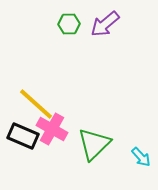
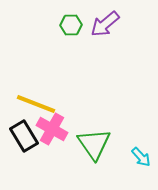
green hexagon: moved 2 px right, 1 px down
yellow line: rotated 21 degrees counterclockwise
black rectangle: moved 1 px right; rotated 36 degrees clockwise
green triangle: rotated 21 degrees counterclockwise
